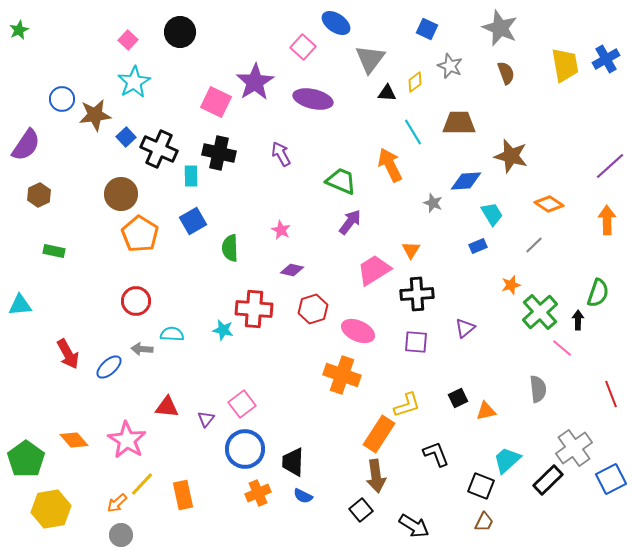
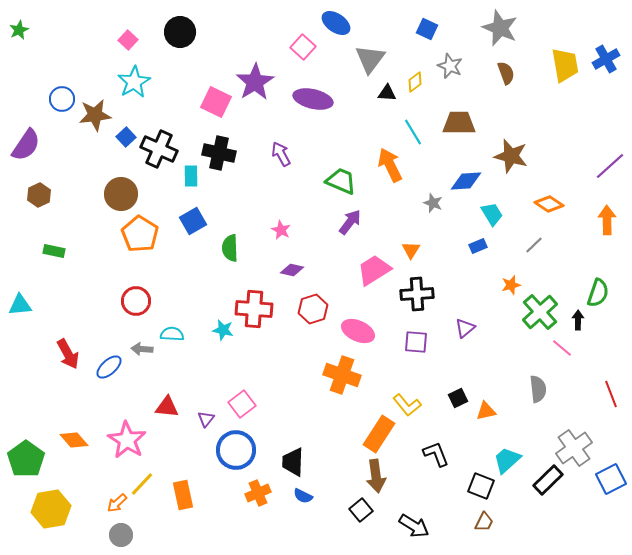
yellow L-shape at (407, 405): rotated 68 degrees clockwise
blue circle at (245, 449): moved 9 px left, 1 px down
